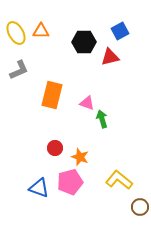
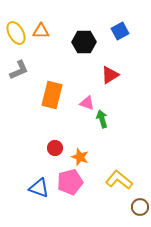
red triangle: moved 18 px down; rotated 18 degrees counterclockwise
